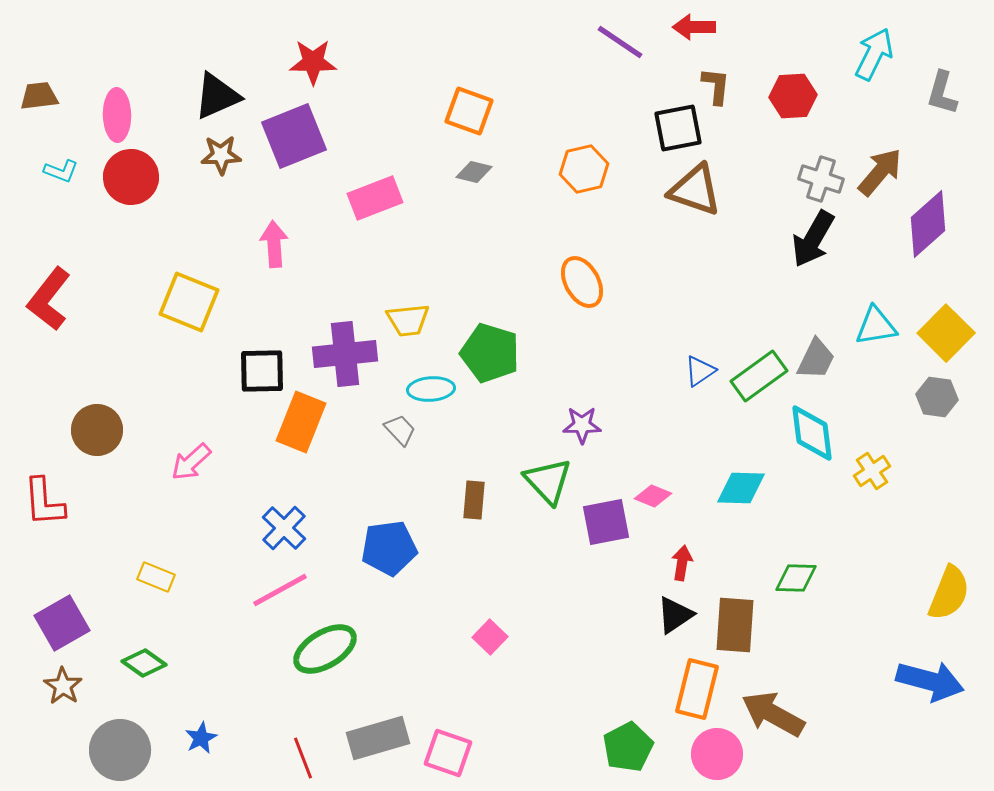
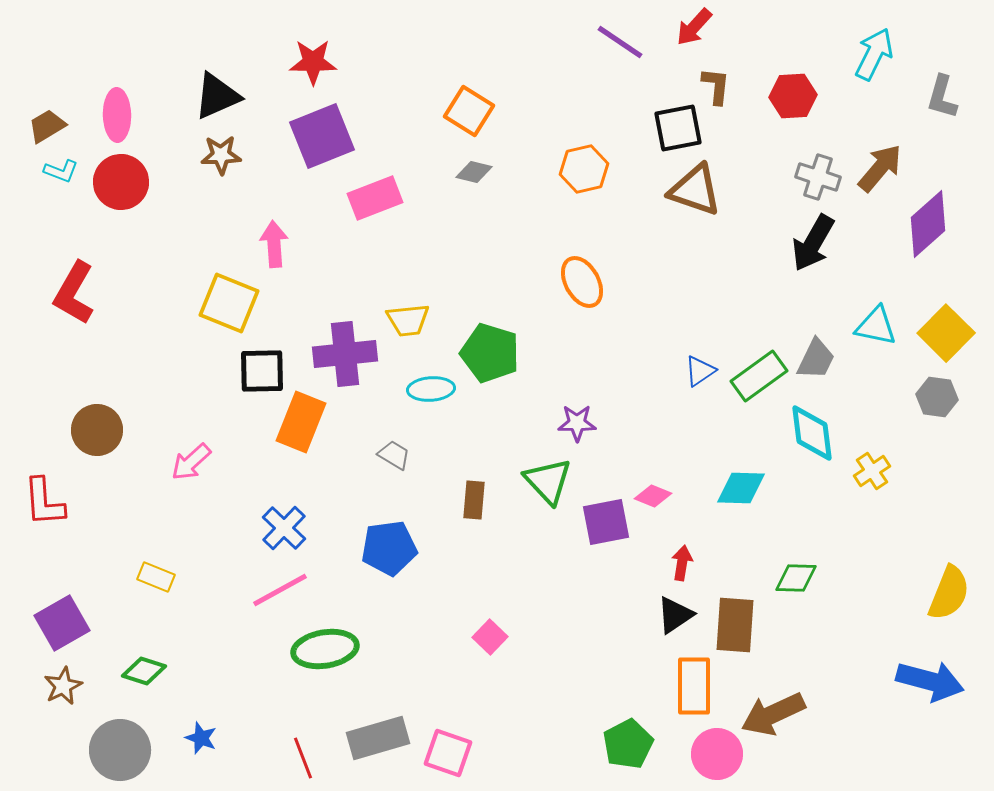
red arrow at (694, 27): rotated 48 degrees counterclockwise
gray L-shape at (942, 93): moved 4 px down
brown trapezoid at (39, 96): moved 8 px right, 30 px down; rotated 24 degrees counterclockwise
orange square at (469, 111): rotated 12 degrees clockwise
purple square at (294, 136): moved 28 px right
brown arrow at (880, 172): moved 4 px up
red circle at (131, 177): moved 10 px left, 5 px down
gray cross at (821, 179): moved 3 px left, 2 px up
black arrow at (813, 239): moved 4 px down
red L-shape at (49, 299): moved 25 px right, 6 px up; rotated 8 degrees counterclockwise
yellow square at (189, 302): moved 40 px right, 1 px down
cyan triangle at (876, 326): rotated 21 degrees clockwise
purple star at (582, 425): moved 5 px left, 2 px up
gray trapezoid at (400, 430): moved 6 px left, 25 px down; rotated 16 degrees counterclockwise
green ellipse at (325, 649): rotated 22 degrees clockwise
green diamond at (144, 663): moved 8 px down; rotated 18 degrees counterclockwise
brown star at (63, 686): rotated 12 degrees clockwise
orange rectangle at (697, 689): moved 3 px left, 3 px up; rotated 14 degrees counterclockwise
brown arrow at (773, 714): rotated 54 degrees counterclockwise
blue star at (201, 738): rotated 24 degrees counterclockwise
green pentagon at (628, 747): moved 3 px up
